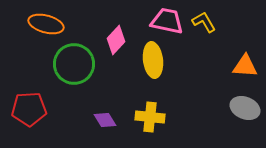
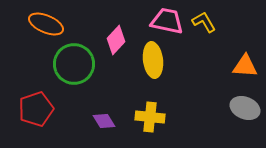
orange ellipse: rotated 8 degrees clockwise
red pentagon: moved 7 px right; rotated 16 degrees counterclockwise
purple diamond: moved 1 px left, 1 px down
